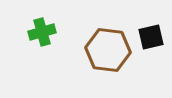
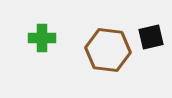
green cross: moved 6 px down; rotated 16 degrees clockwise
